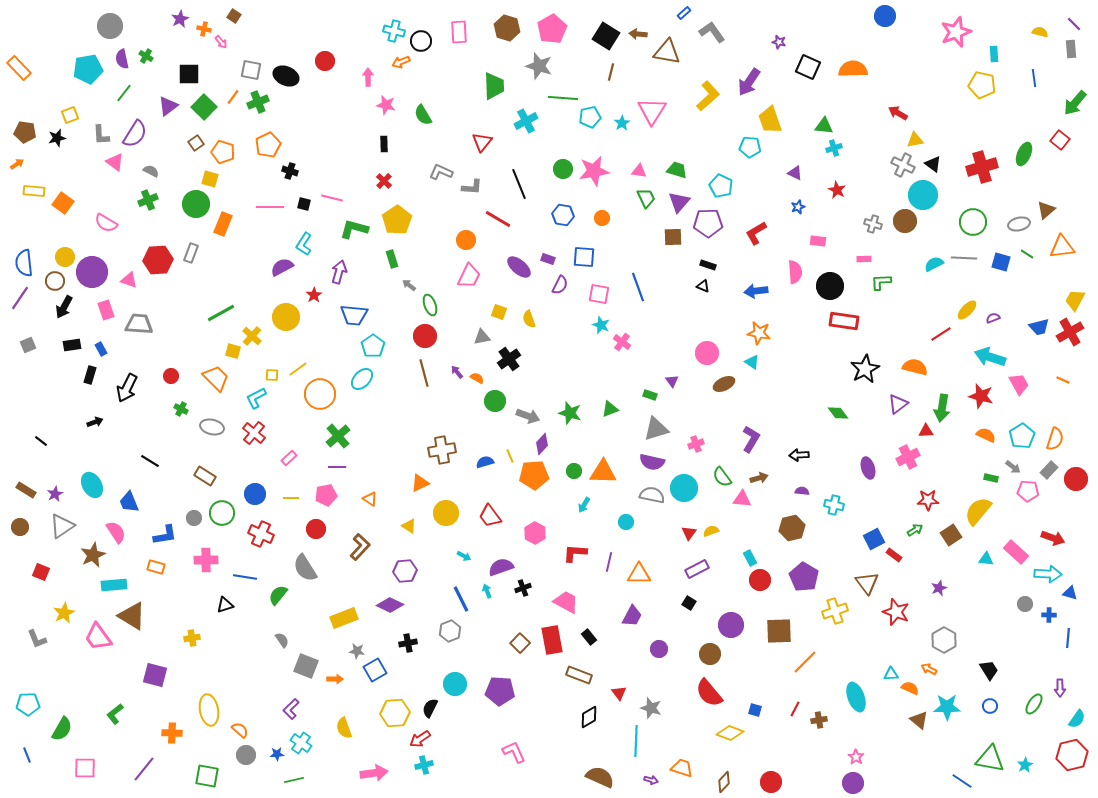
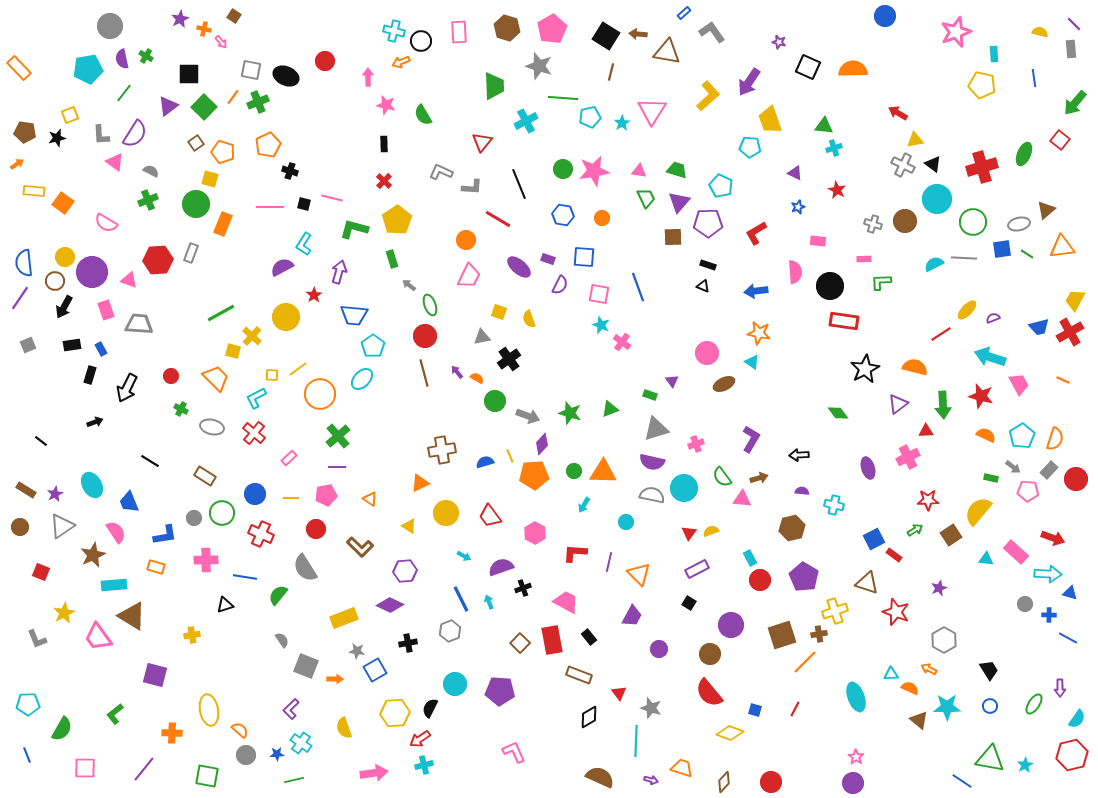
cyan circle at (923, 195): moved 14 px right, 4 px down
blue square at (1001, 262): moved 1 px right, 13 px up; rotated 24 degrees counterclockwise
green arrow at (942, 408): moved 1 px right, 3 px up; rotated 12 degrees counterclockwise
brown L-shape at (360, 547): rotated 92 degrees clockwise
orange triangle at (639, 574): rotated 45 degrees clockwise
brown triangle at (867, 583): rotated 35 degrees counterclockwise
cyan arrow at (487, 591): moved 2 px right, 11 px down
brown square at (779, 631): moved 3 px right, 4 px down; rotated 16 degrees counterclockwise
yellow cross at (192, 638): moved 3 px up
blue line at (1068, 638): rotated 66 degrees counterclockwise
brown cross at (819, 720): moved 86 px up
